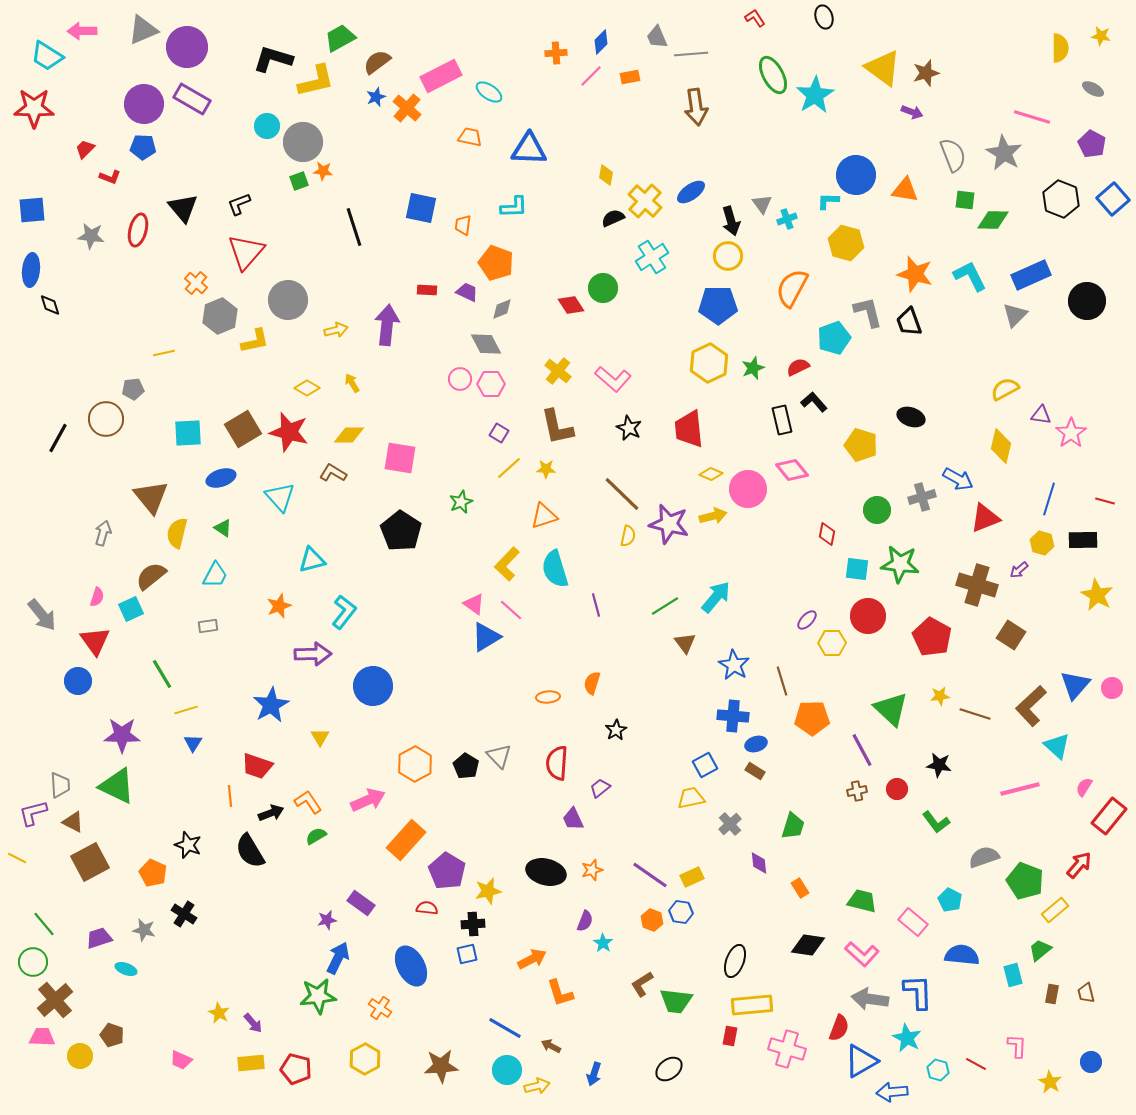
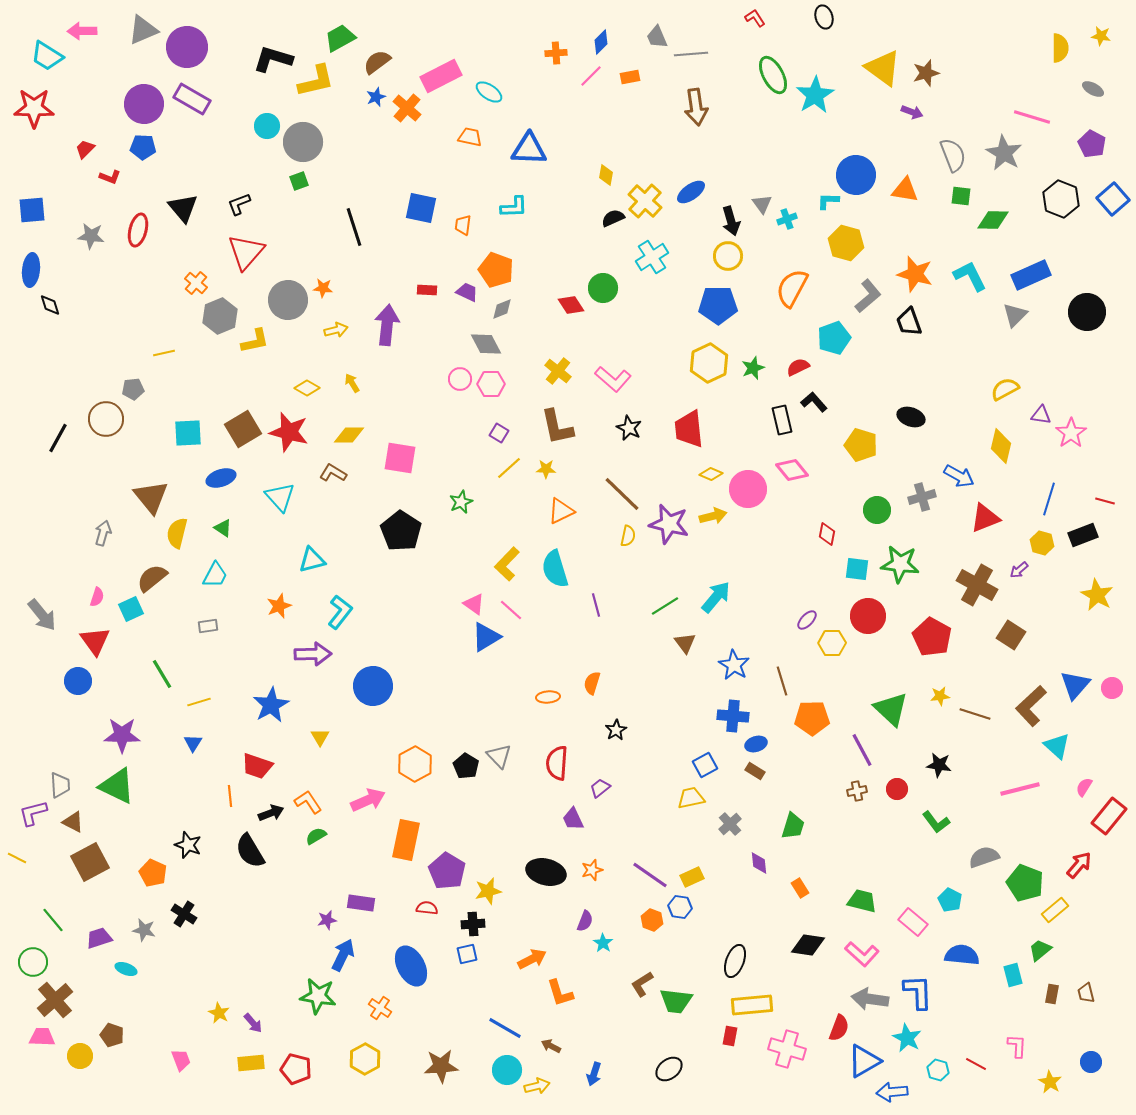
orange star at (323, 171): moved 117 px down
green square at (965, 200): moved 4 px left, 4 px up
orange pentagon at (496, 263): moved 7 px down
black circle at (1087, 301): moved 11 px down
gray L-shape at (868, 312): moved 16 px up; rotated 64 degrees clockwise
blue arrow at (958, 479): moved 1 px right, 3 px up
orange triangle at (544, 516): moved 17 px right, 5 px up; rotated 8 degrees counterclockwise
black rectangle at (1083, 540): moved 5 px up; rotated 20 degrees counterclockwise
brown semicircle at (151, 576): moved 1 px right, 2 px down
brown cross at (977, 585): rotated 12 degrees clockwise
cyan L-shape at (344, 612): moved 4 px left
yellow line at (186, 710): moved 13 px right, 8 px up
orange rectangle at (406, 840): rotated 30 degrees counterclockwise
green pentagon at (1025, 881): moved 2 px down
purple rectangle at (361, 903): rotated 28 degrees counterclockwise
blue hexagon at (681, 912): moved 1 px left, 5 px up
green line at (44, 924): moved 9 px right, 4 px up
blue arrow at (338, 958): moved 5 px right, 3 px up
green star at (318, 996): rotated 15 degrees clockwise
pink trapezoid at (181, 1060): rotated 135 degrees counterclockwise
blue triangle at (861, 1061): moved 3 px right
